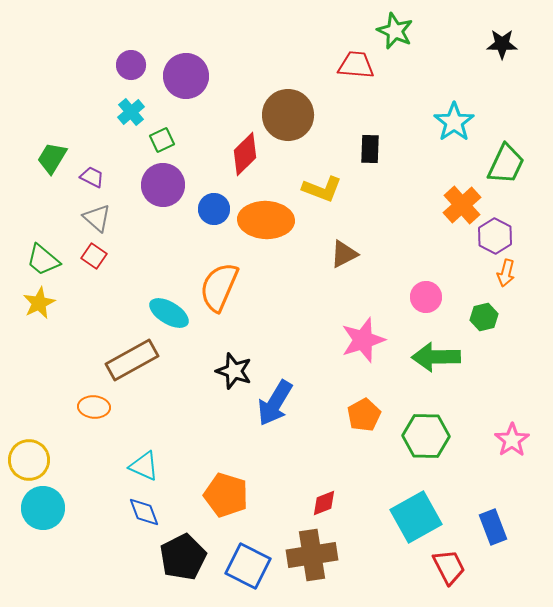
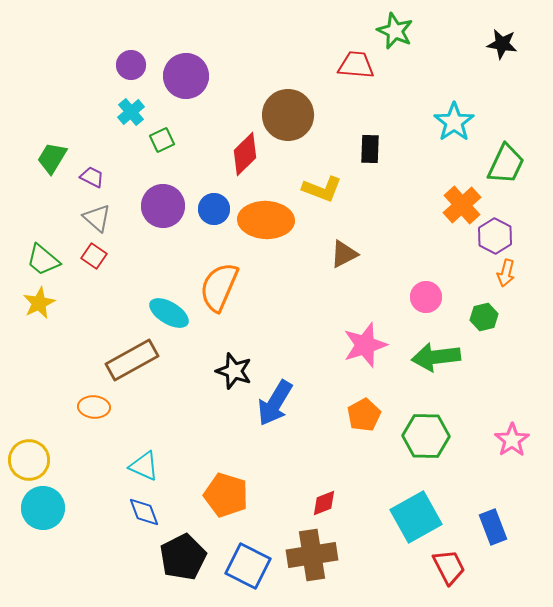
black star at (502, 44): rotated 8 degrees clockwise
purple circle at (163, 185): moved 21 px down
pink star at (363, 340): moved 2 px right, 5 px down
green arrow at (436, 357): rotated 6 degrees counterclockwise
